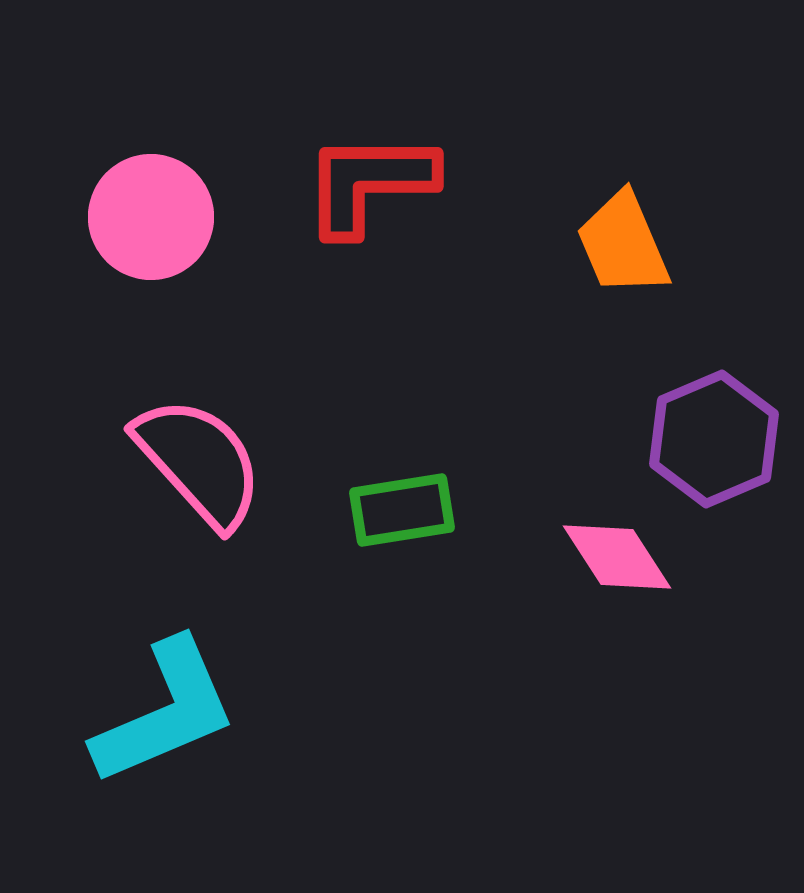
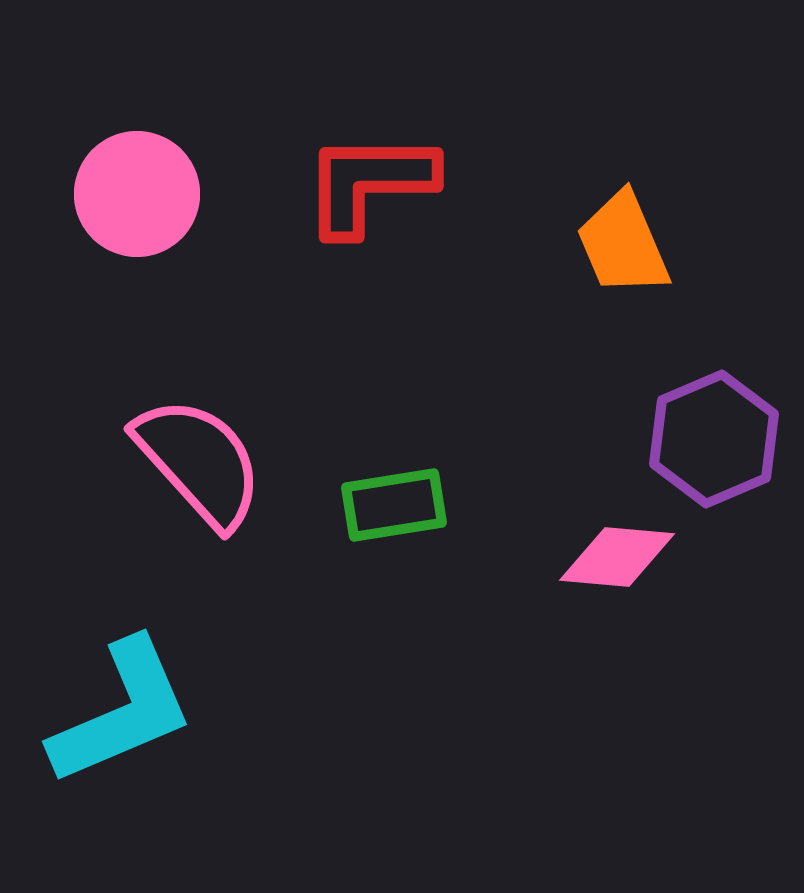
pink circle: moved 14 px left, 23 px up
green rectangle: moved 8 px left, 5 px up
pink diamond: rotated 52 degrees counterclockwise
cyan L-shape: moved 43 px left
